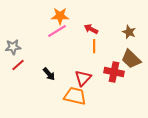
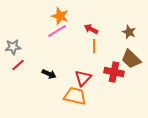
orange star: rotated 18 degrees clockwise
black arrow: rotated 24 degrees counterclockwise
